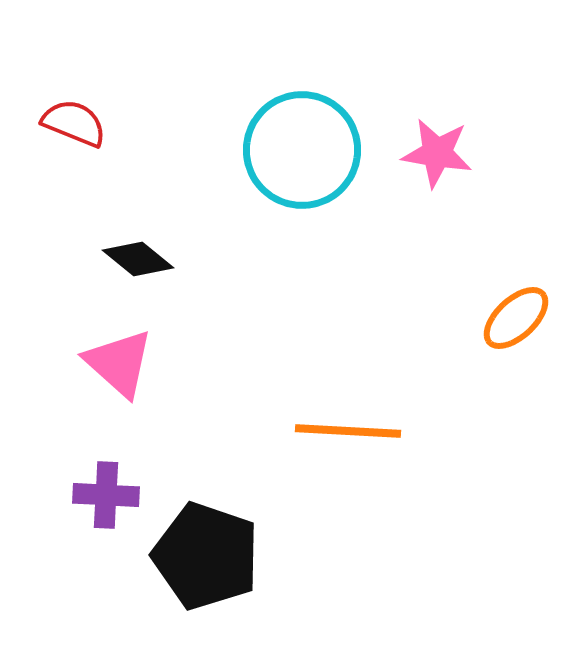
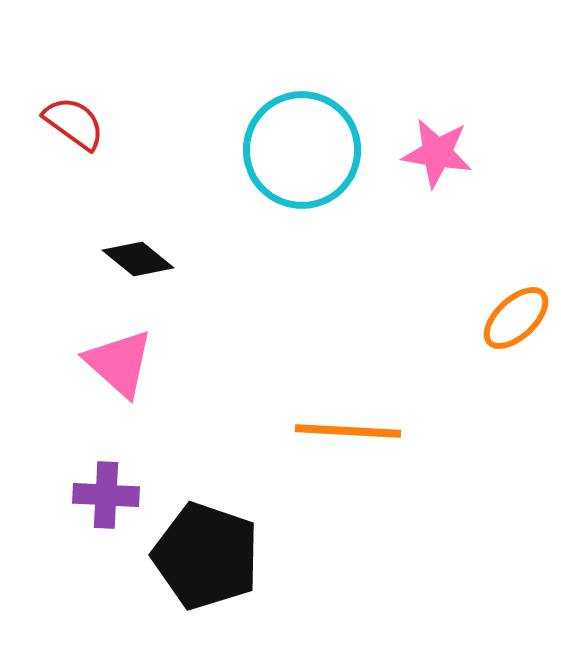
red semicircle: rotated 14 degrees clockwise
